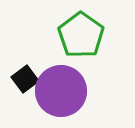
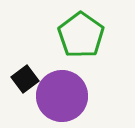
purple circle: moved 1 px right, 5 px down
